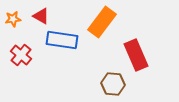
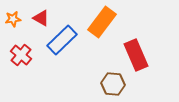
red triangle: moved 2 px down
blue rectangle: rotated 52 degrees counterclockwise
